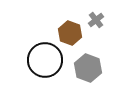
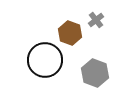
gray hexagon: moved 7 px right, 5 px down
